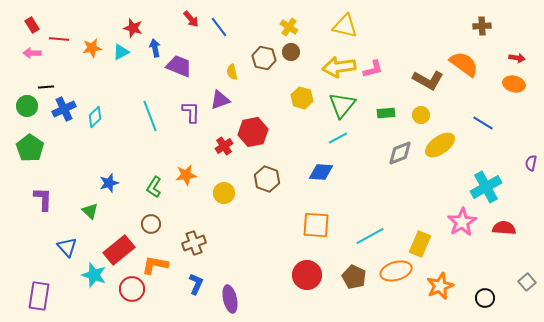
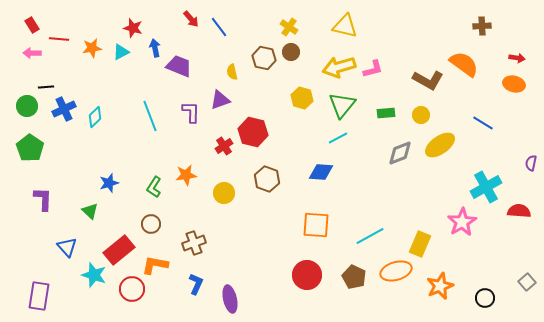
yellow arrow at (339, 67): rotated 8 degrees counterclockwise
red hexagon at (253, 132): rotated 24 degrees clockwise
red semicircle at (504, 228): moved 15 px right, 17 px up
